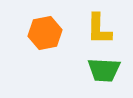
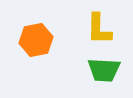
orange hexagon: moved 9 px left, 7 px down
